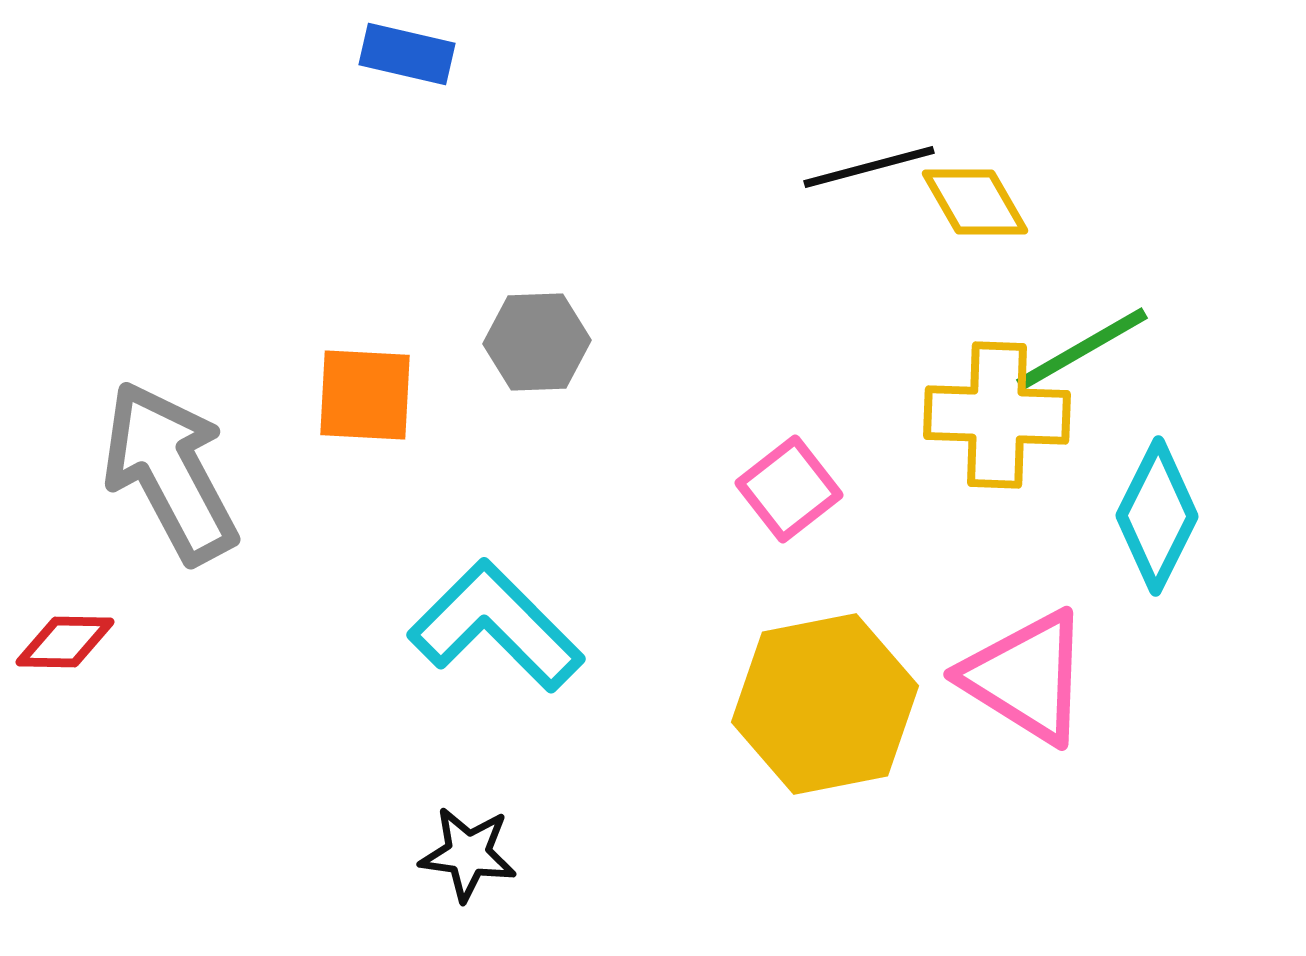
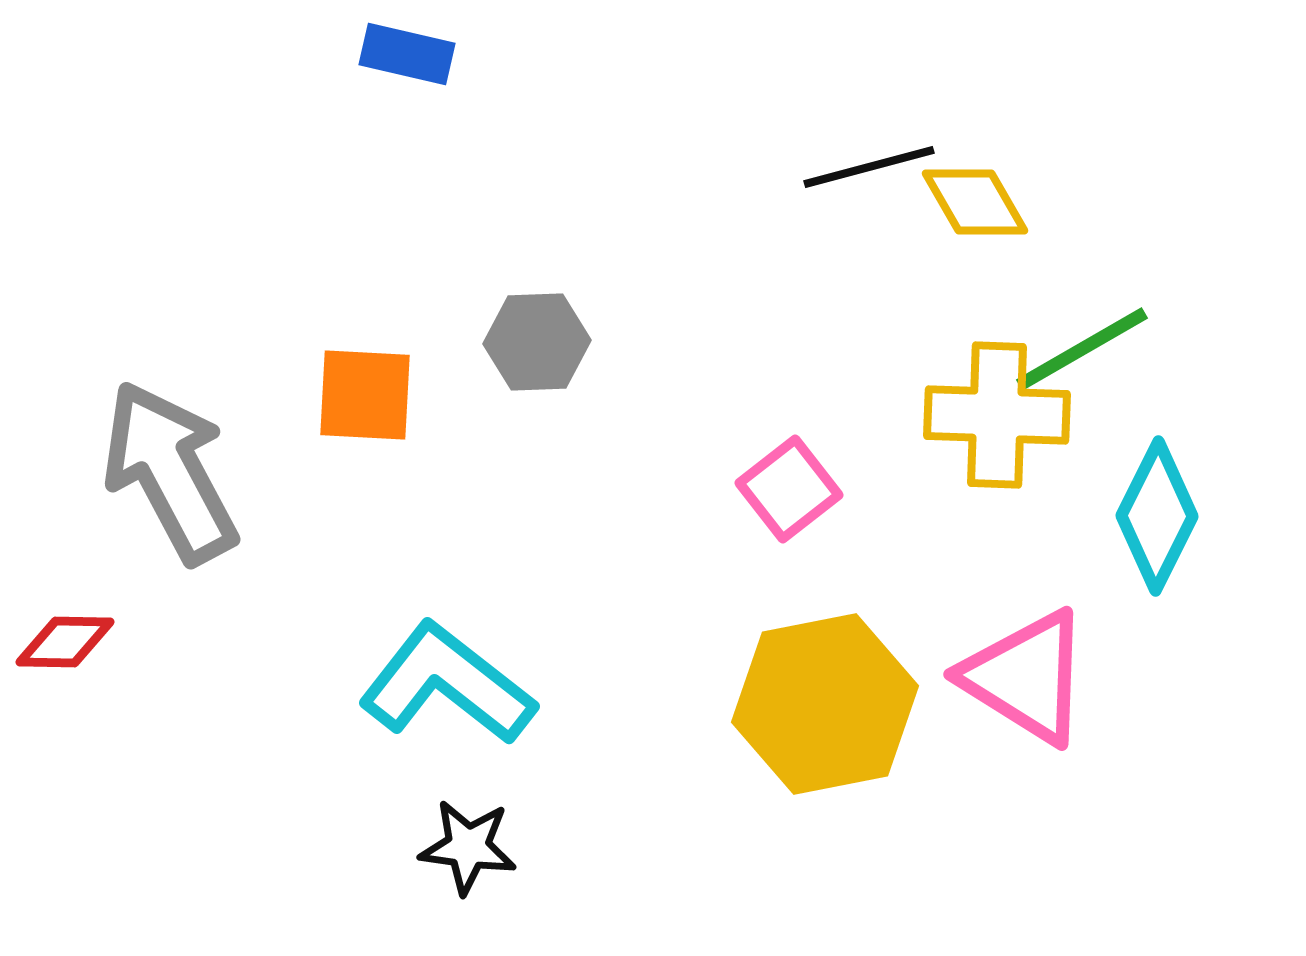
cyan L-shape: moved 49 px left, 58 px down; rotated 7 degrees counterclockwise
black star: moved 7 px up
